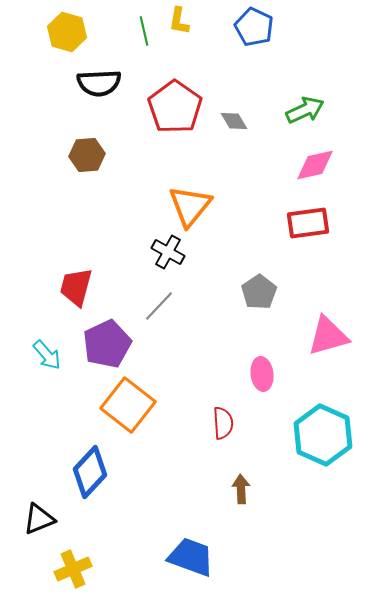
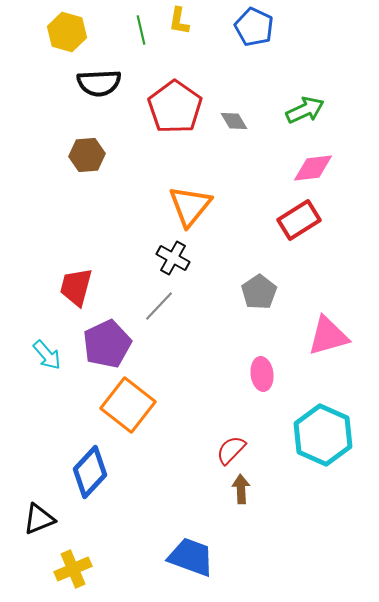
green line: moved 3 px left, 1 px up
pink diamond: moved 2 px left, 3 px down; rotated 6 degrees clockwise
red rectangle: moved 9 px left, 3 px up; rotated 24 degrees counterclockwise
black cross: moved 5 px right, 6 px down
red semicircle: moved 8 px right, 27 px down; rotated 132 degrees counterclockwise
